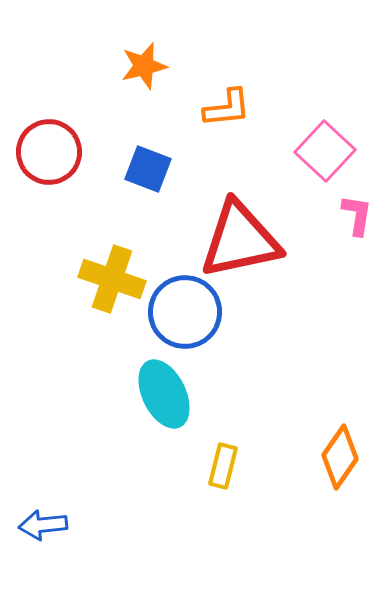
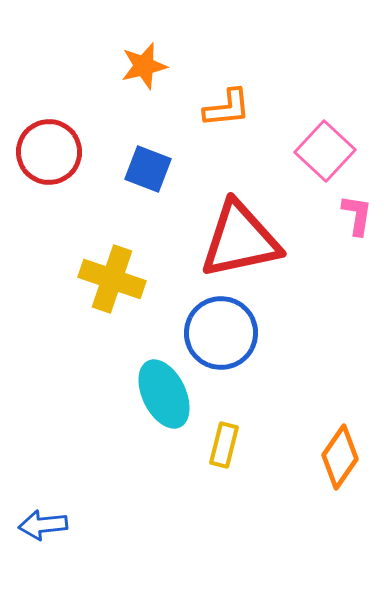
blue circle: moved 36 px right, 21 px down
yellow rectangle: moved 1 px right, 21 px up
